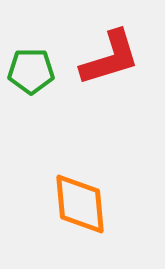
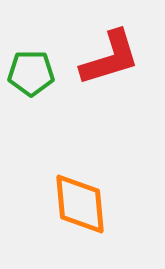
green pentagon: moved 2 px down
